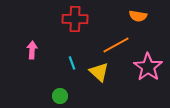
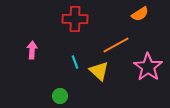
orange semicircle: moved 2 px right, 2 px up; rotated 42 degrees counterclockwise
cyan line: moved 3 px right, 1 px up
yellow triangle: moved 1 px up
